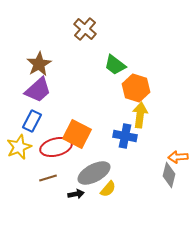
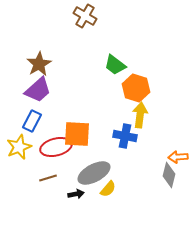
brown cross: moved 13 px up; rotated 10 degrees counterclockwise
orange square: rotated 24 degrees counterclockwise
